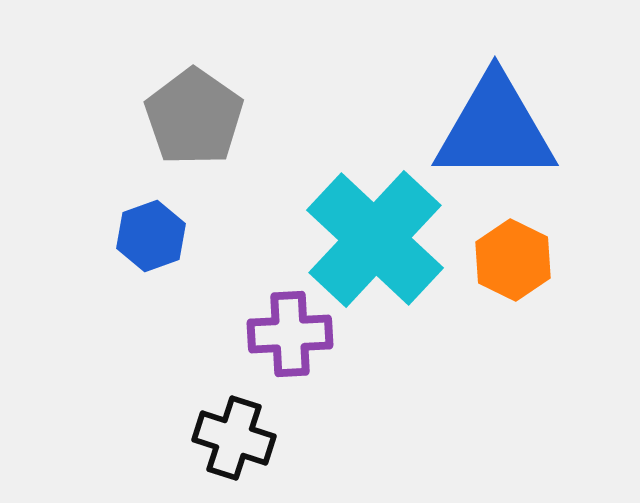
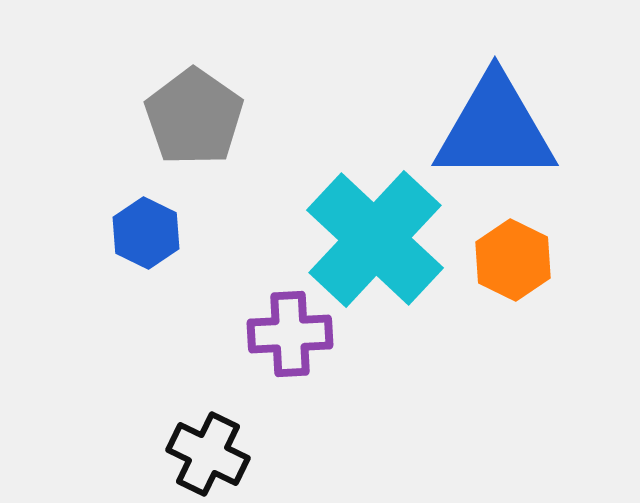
blue hexagon: moved 5 px left, 3 px up; rotated 14 degrees counterclockwise
black cross: moved 26 px left, 16 px down; rotated 8 degrees clockwise
